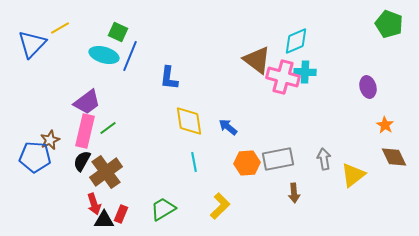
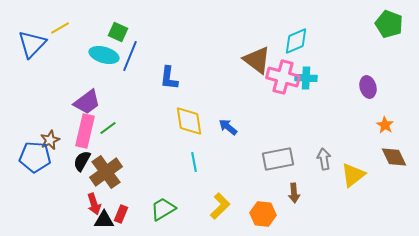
cyan cross: moved 1 px right, 6 px down
orange hexagon: moved 16 px right, 51 px down; rotated 10 degrees clockwise
